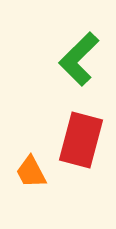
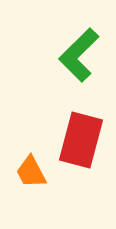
green L-shape: moved 4 px up
